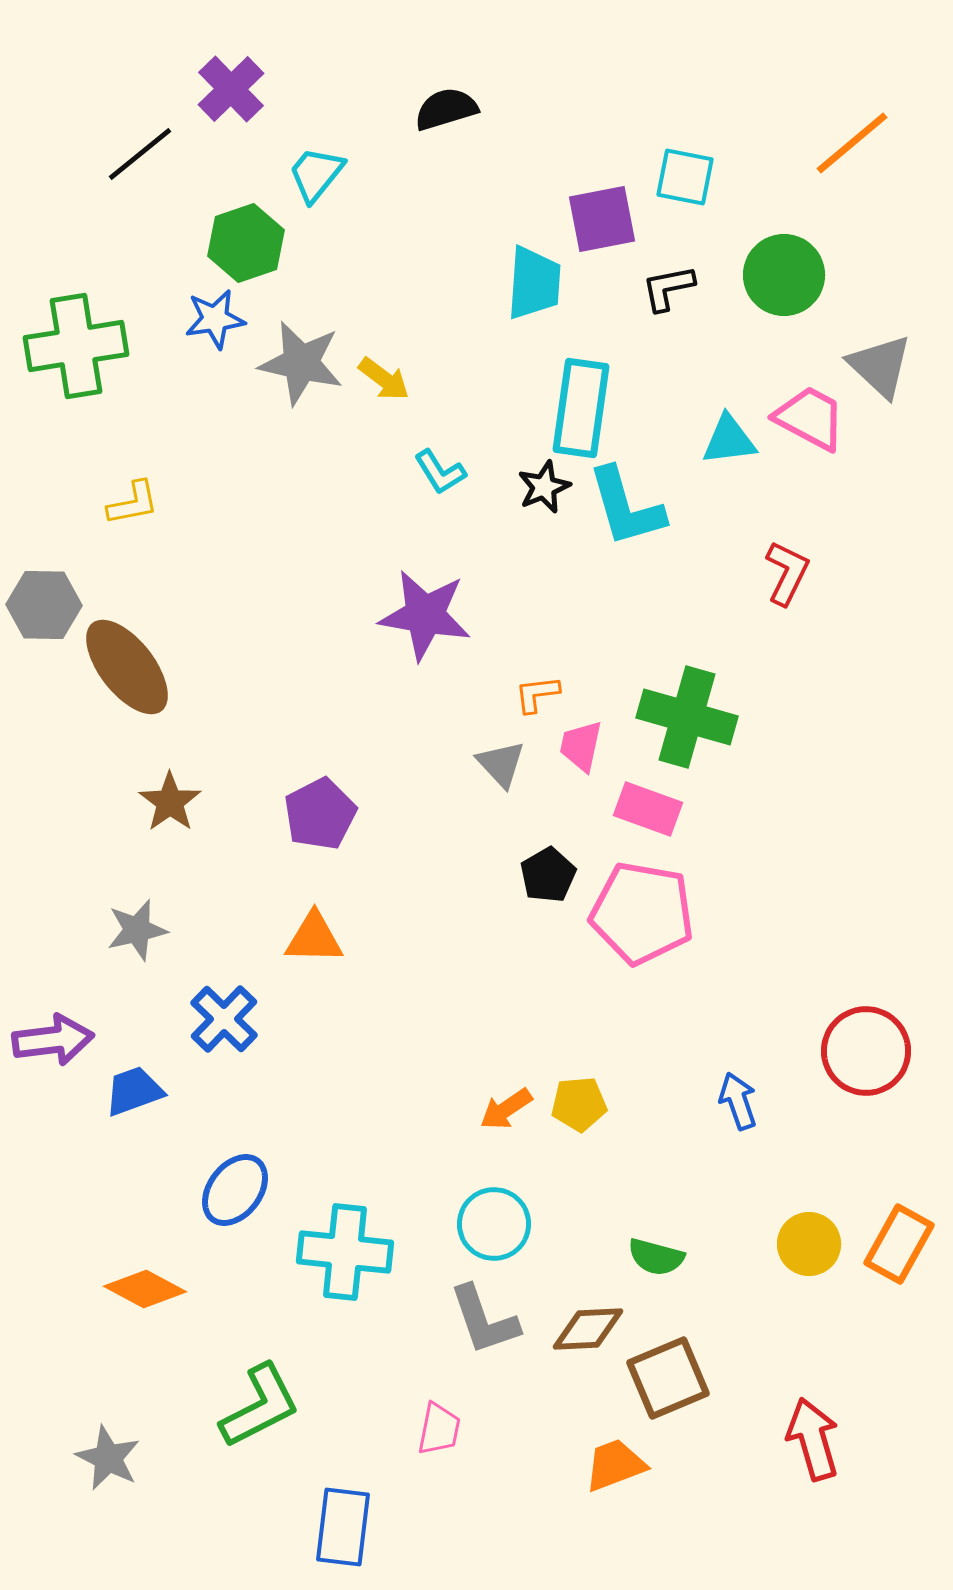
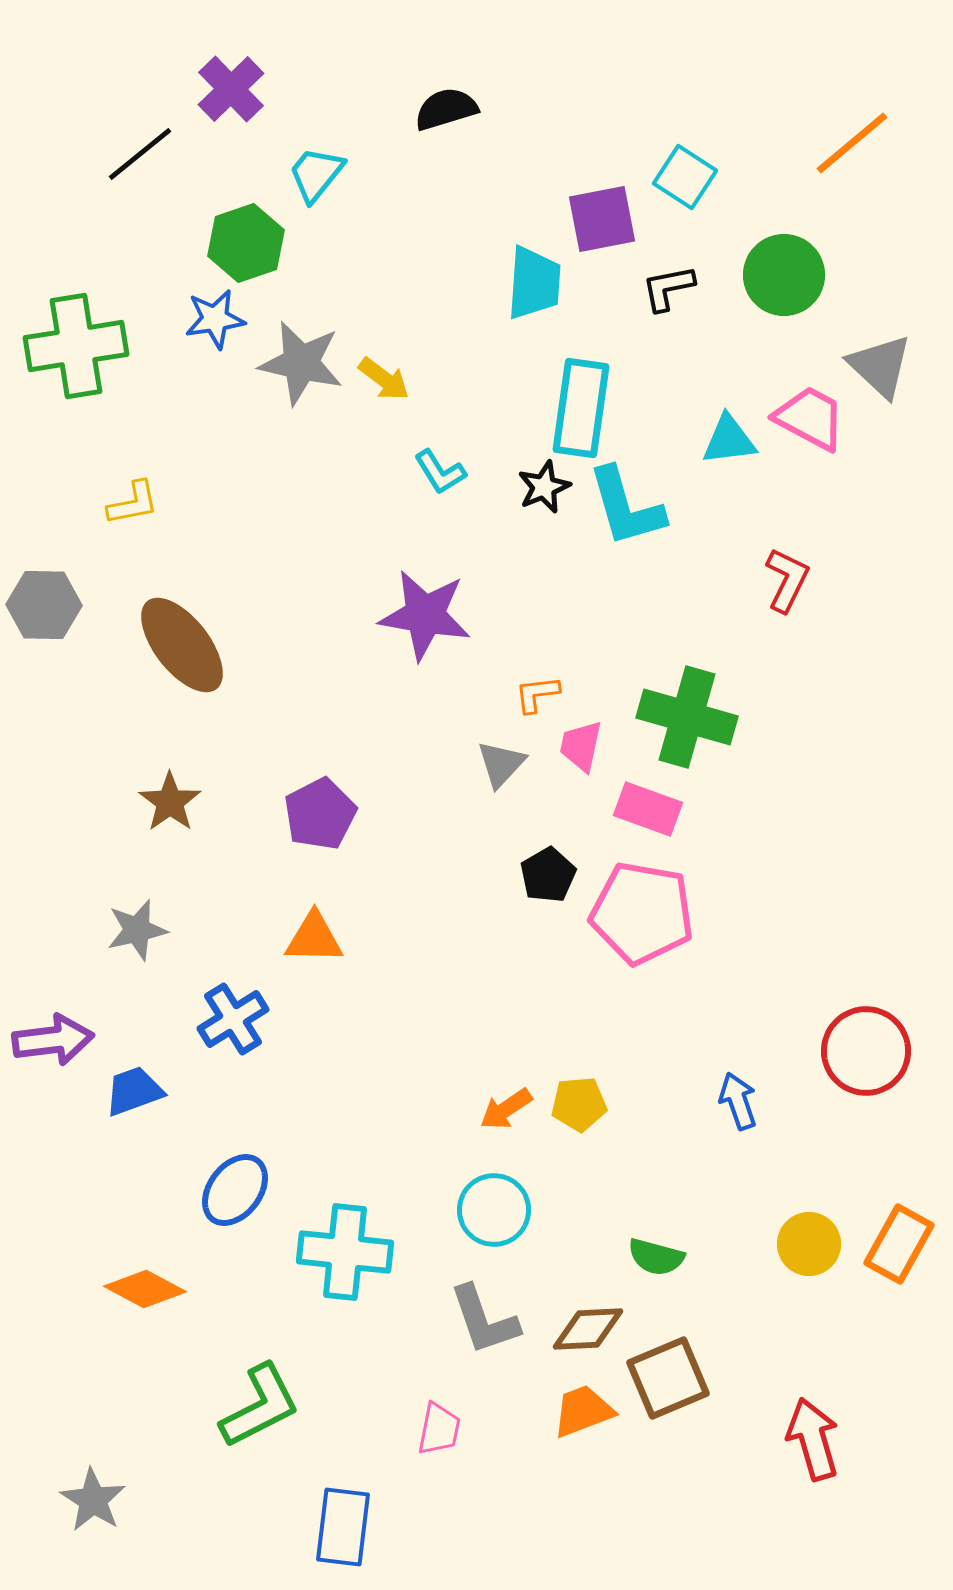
cyan square at (685, 177): rotated 22 degrees clockwise
red L-shape at (787, 573): moved 7 px down
brown ellipse at (127, 667): moved 55 px right, 22 px up
gray triangle at (501, 764): rotated 26 degrees clockwise
blue cross at (224, 1019): moved 9 px right; rotated 14 degrees clockwise
cyan circle at (494, 1224): moved 14 px up
gray star at (108, 1458): moved 15 px left, 42 px down; rotated 6 degrees clockwise
orange trapezoid at (615, 1465): moved 32 px left, 54 px up
